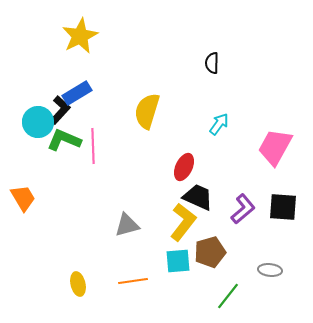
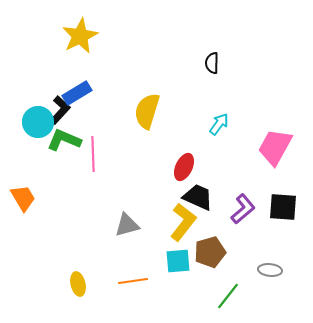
pink line: moved 8 px down
